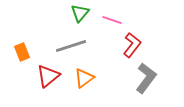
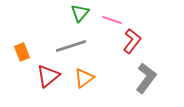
red L-shape: moved 4 px up
